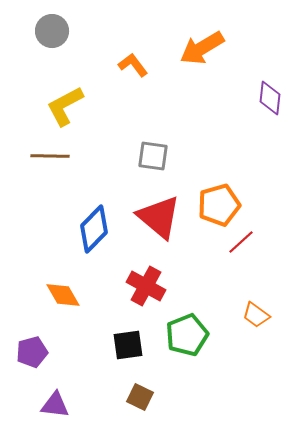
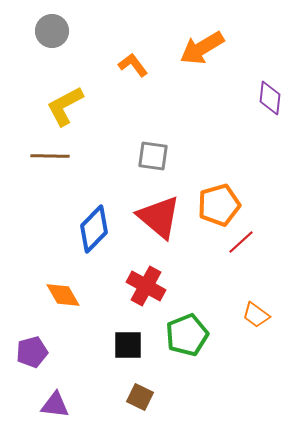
black square: rotated 8 degrees clockwise
